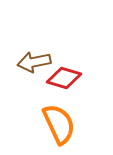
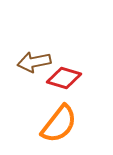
orange semicircle: rotated 63 degrees clockwise
